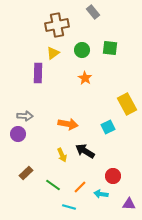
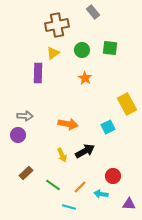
purple circle: moved 1 px down
black arrow: rotated 120 degrees clockwise
